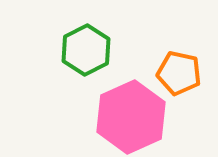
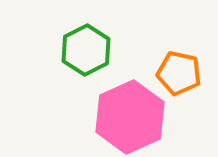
pink hexagon: moved 1 px left
